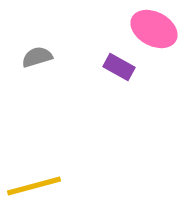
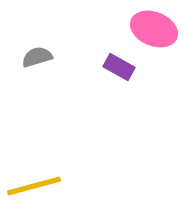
pink ellipse: rotated 6 degrees counterclockwise
